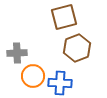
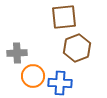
brown square: rotated 8 degrees clockwise
